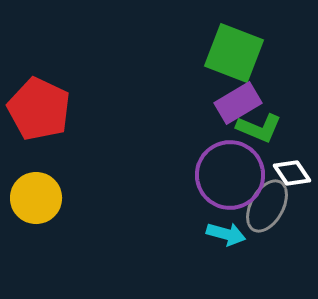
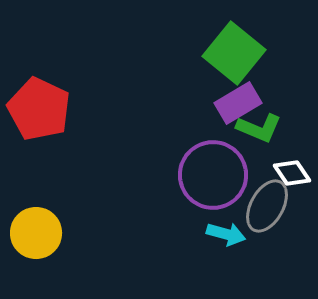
green square: rotated 18 degrees clockwise
purple circle: moved 17 px left
yellow circle: moved 35 px down
